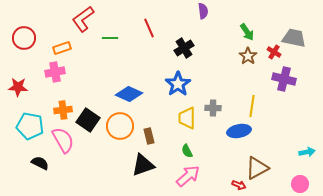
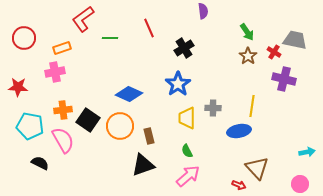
gray trapezoid: moved 1 px right, 2 px down
brown triangle: rotated 45 degrees counterclockwise
